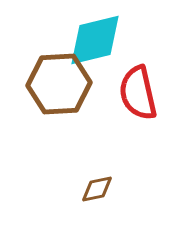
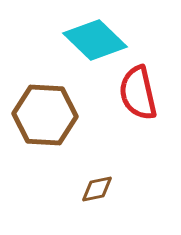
cyan diamond: rotated 58 degrees clockwise
brown hexagon: moved 14 px left, 31 px down; rotated 6 degrees clockwise
